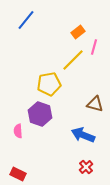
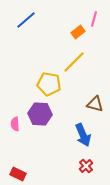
blue line: rotated 10 degrees clockwise
pink line: moved 28 px up
yellow line: moved 1 px right, 2 px down
yellow pentagon: rotated 20 degrees clockwise
purple hexagon: rotated 15 degrees counterclockwise
pink semicircle: moved 3 px left, 7 px up
blue arrow: rotated 135 degrees counterclockwise
red cross: moved 1 px up
